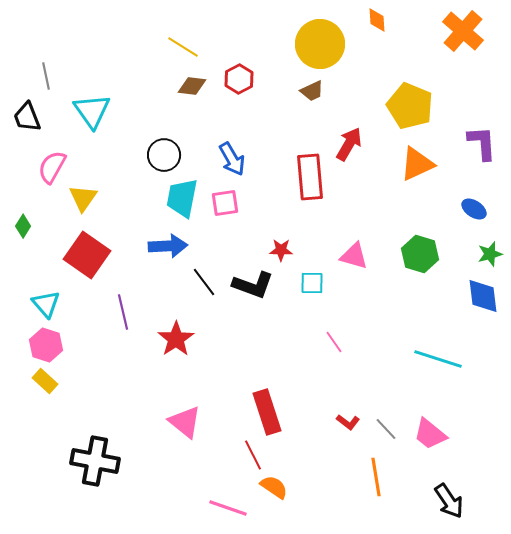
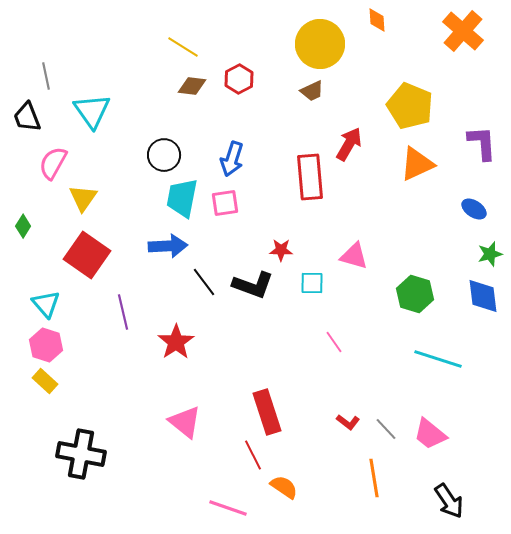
blue arrow at (232, 159): rotated 48 degrees clockwise
pink semicircle at (52, 167): moved 1 px right, 4 px up
green hexagon at (420, 254): moved 5 px left, 40 px down
red star at (176, 339): moved 3 px down
black cross at (95, 461): moved 14 px left, 7 px up
orange line at (376, 477): moved 2 px left, 1 px down
orange semicircle at (274, 487): moved 10 px right
